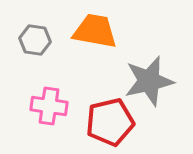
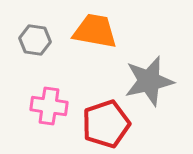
red pentagon: moved 4 px left, 2 px down; rotated 6 degrees counterclockwise
